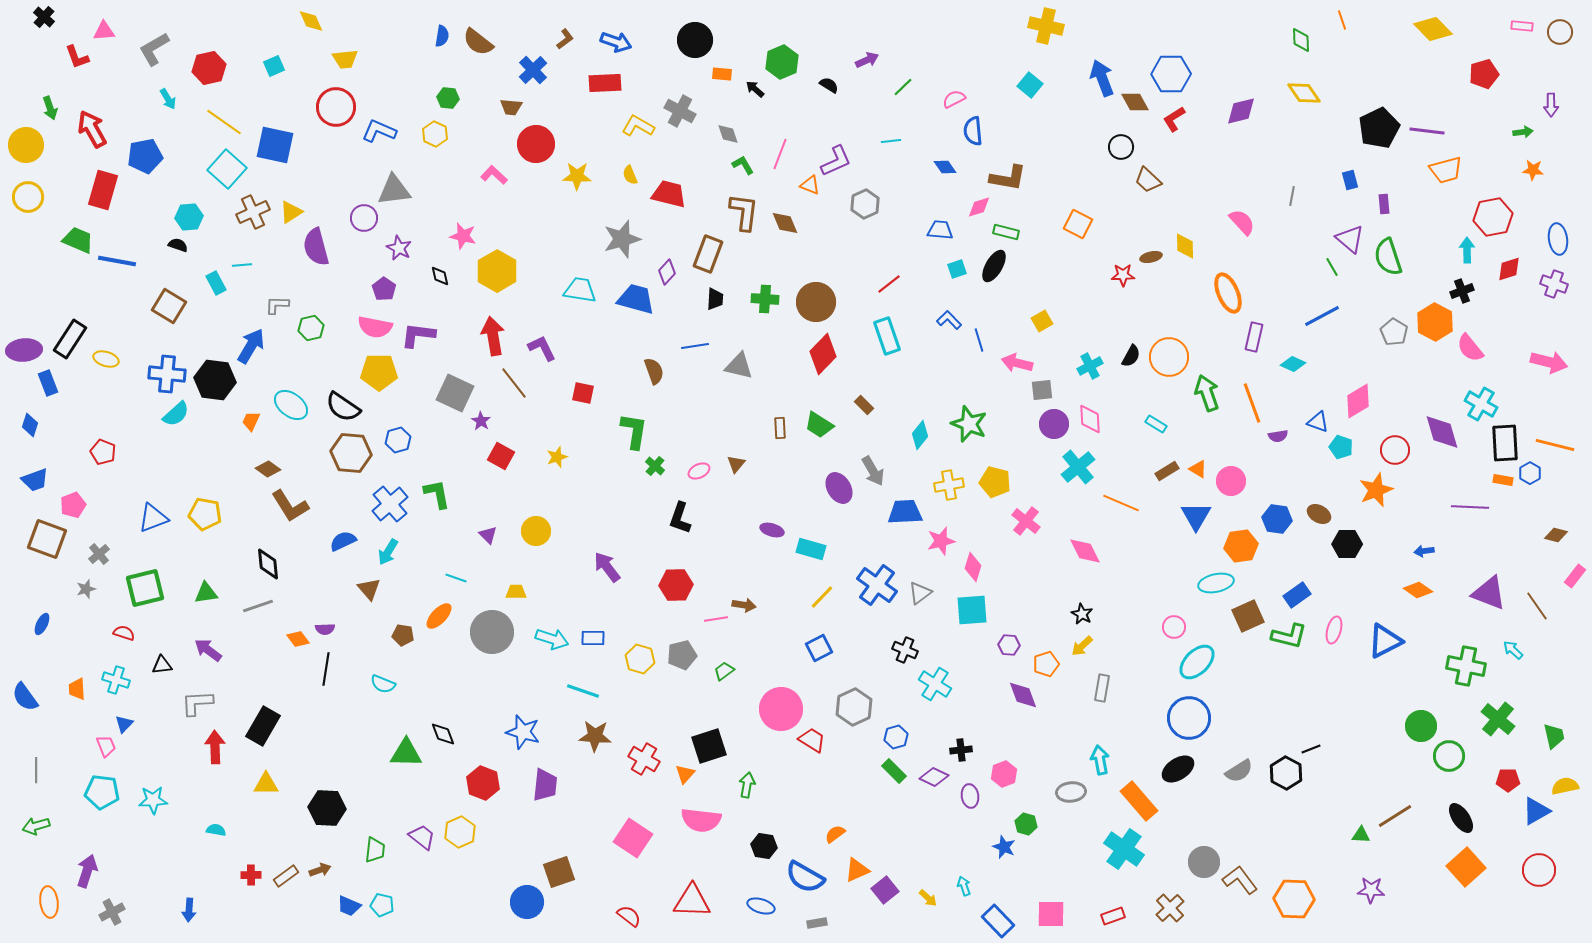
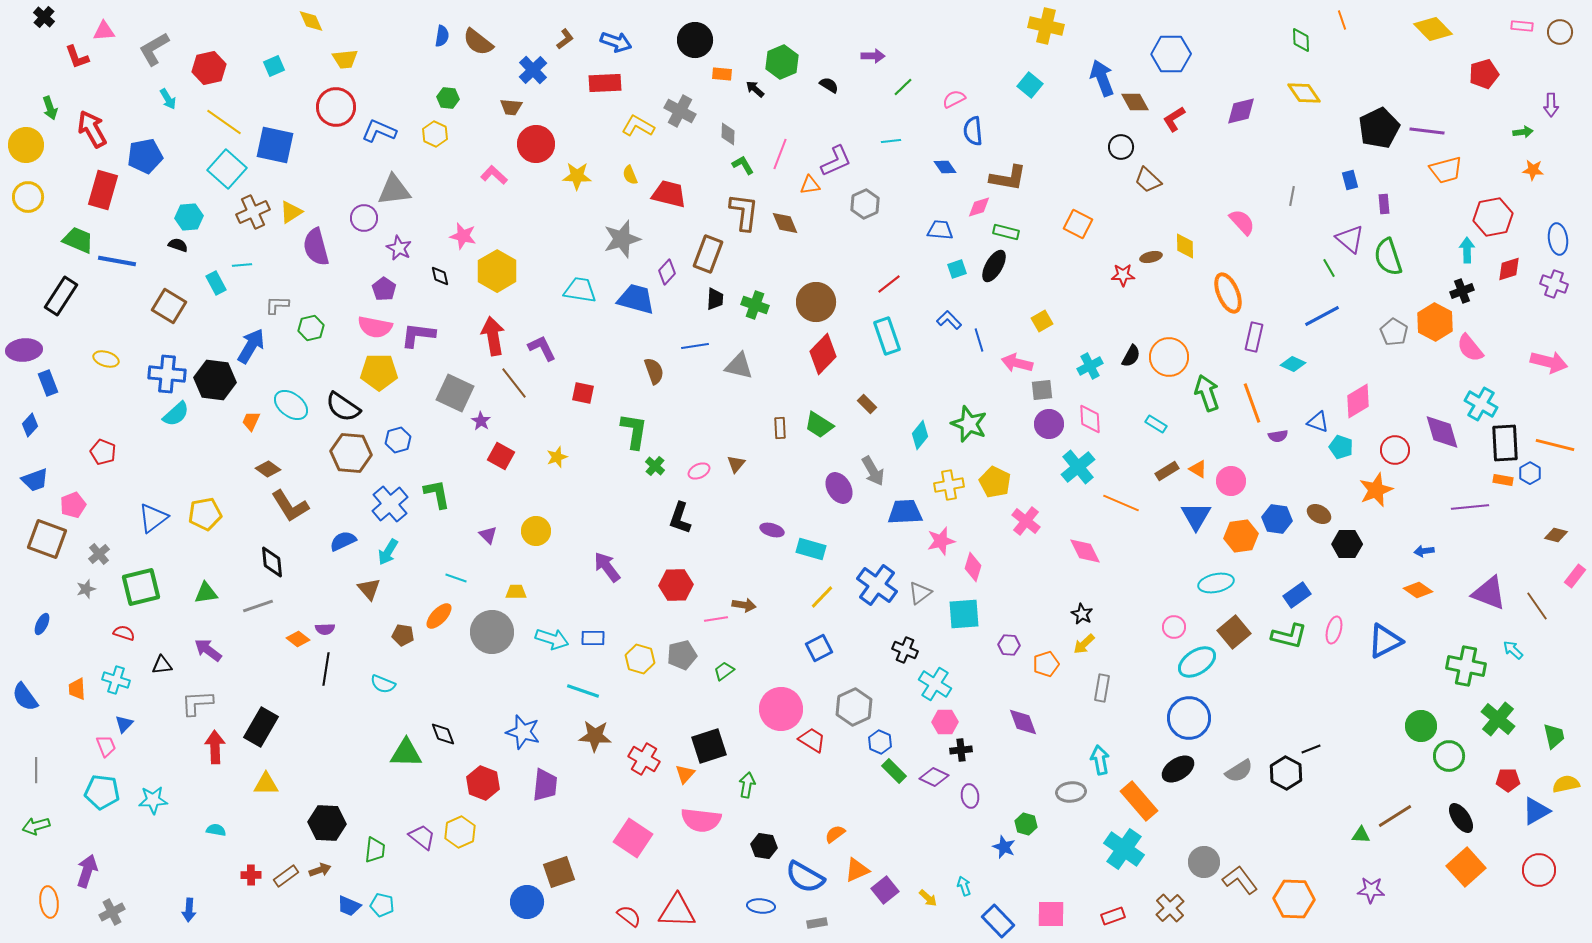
purple arrow at (867, 60): moved 6 px right, 4 px up; rotated 25 degrees clockwise
blue hexagon at (1171, 74): moved 20 px up
gray diamond at (728, 134): rotated 20 degrees clockwise
orange triangle at (810, 185): rotated 30 degrees counterclockwise
green line at (1332, 267): moved 3 px left, 1 px down
green cross at (765, 299): moved 10 px left, 6 px down; rotated 16 degrees clockwise
black rectangle at (70, 339): moved 9 px left, 43 px up
brown rectangle at (864, 405): moved 3 px right, 1 px up
purple circle at (1054, 424): moved 5 px left
blue diamond at (30, 425): rotated 25 degrees clockwise
yellow pentagon at (995, 482): rotated 12 degrees clockwise
purple line at (1470, 507): rotated 9 degrees counterclockwise
yellow pentagon at (205, 514): rotated 20 degrees counterclockwise
blue triangle at (153, 518): rotated 16 degrees counterclockwise
orange hexagon at (1241, 546): moved 10 px up
black diamond at (268, 564): moved 4 px right, 2 px up
green square at (145, 588): moved 4 px left, 1 px up
cyan square at (972, 610): moved 8 px left, 4 px down
brown square at (1248, 616): moved 14 px left, 16 px down; rotated 16 degrees counterclockwise
orange diamond at (298, 639): rotated 15 degrees counterclockwise
yellow arrow at (1082, 646): moved 2 px right, 2 px up
cyan ellipse at (1197, 662): rotated 12 degrees clockwise
purple diamond at (1023, 695): moved 27 px down
black rectangle at (263, 726): moved 2 px left, 1 px down
blue hexagon at (896, 737): moved 16 px left, 5 px down; rotated 20 degrees counterclockwise
pink hexagon at (1004, 774): moved 59 px left, 52 px up; rotated 20 degrees clockwise
yellow semicircle at (1565, 786): moved 1 px right, 2 px up
black hexagon at (327, 808): moved 15 px down
red triangle at (692, 901): moved 15 px left, 10 px down
blue ellipse at (761, 906): rotated 12 degrees counterclockwise
